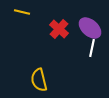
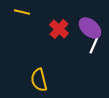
white line: moved 2 px right, 3 px up; rotated 12 degrees clockwise
